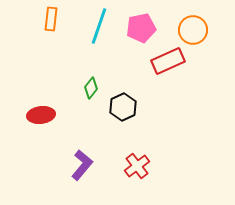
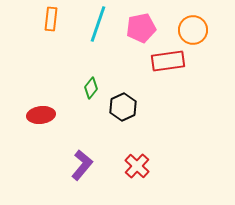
cyan line: moved 1 px left, 2 px up
red rectangle: rotated 16 degrees clockwise
red cross: rotated 10 degrees counterclockwise
